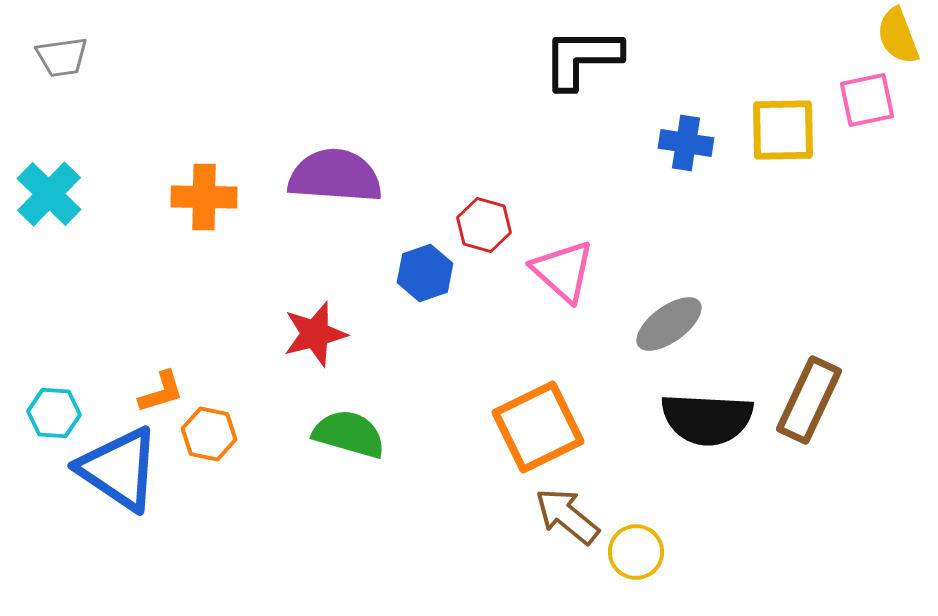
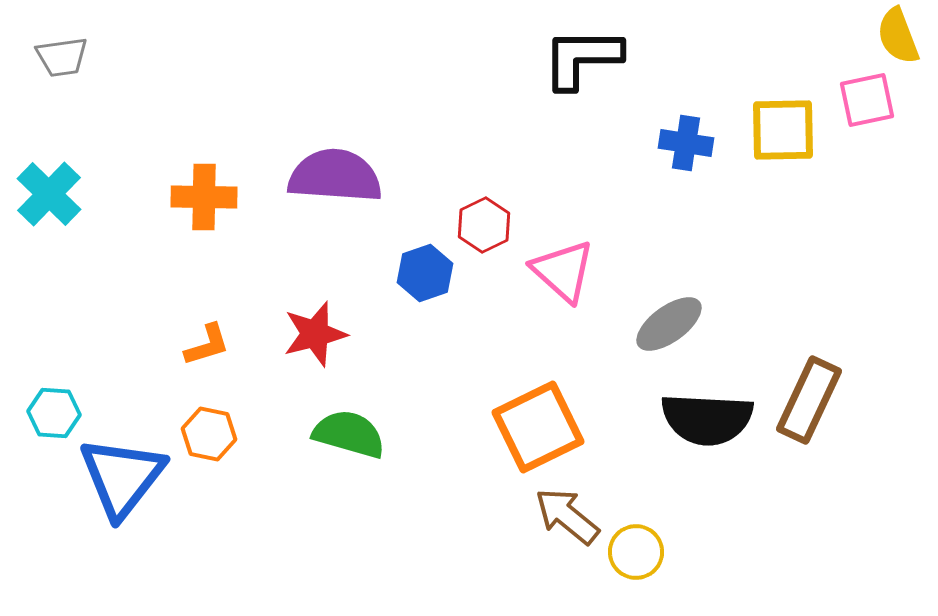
red hexagon: rotated 18 degrees clockwise
orange L-shape: moved 46 px right, 47 px up
blue triangle: moved 3 px right, 8 px down; rotated 34 degrees clockwise
